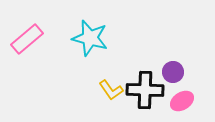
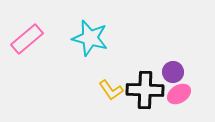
pink ellipse: moved 3 px left, 7 px up
